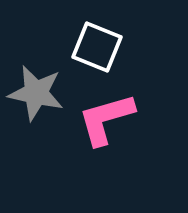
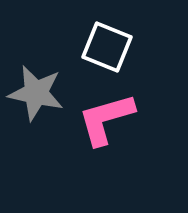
white square: moved 10 px right
